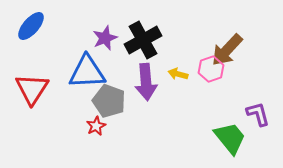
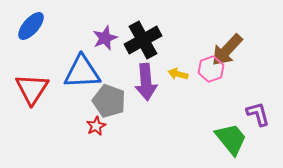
blue triangle: moved 5 px left
green trapezoid: moved 1 px right, 1 px down
